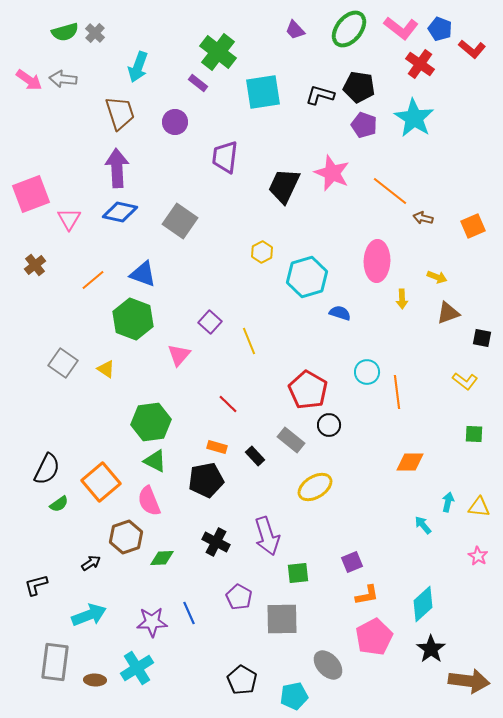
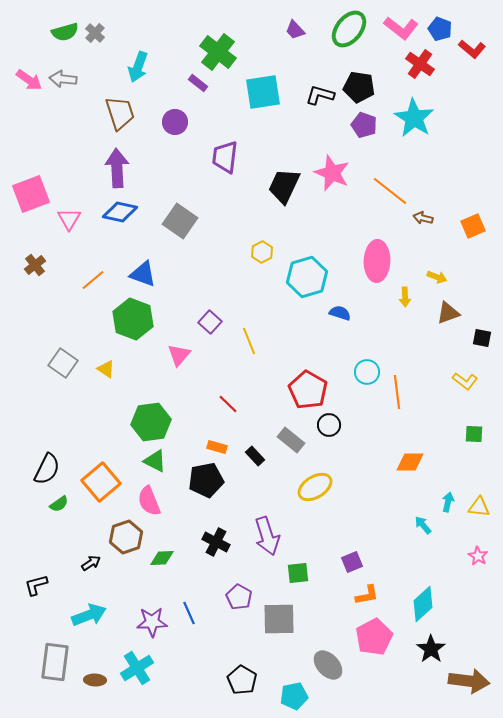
yellow arrow at (402, 299): moved 3 px right, 2 px up
gray square at (282, 619): moved 3 px left
